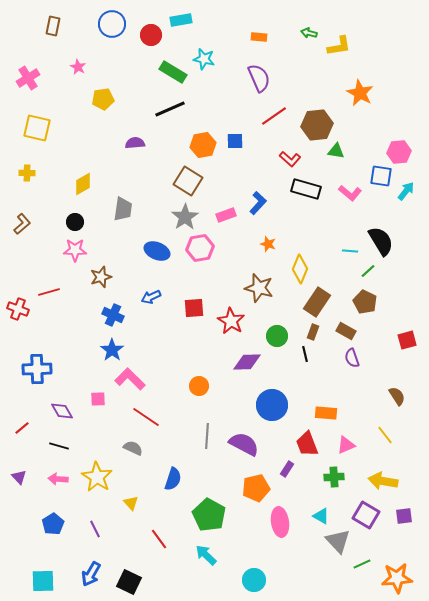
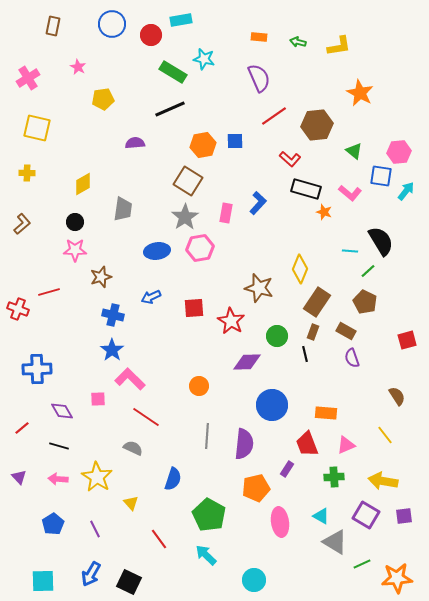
green arrow at (309, 33): moved 11 px left, 9 px down
green triangle at (336, 151): moved 18 px right; rotated 30 degrees clockwise
pink rectangle at (226, 215): moved 2 px up; rotated 60 degrees counterclockwise
orange star at (268, 244): moved 56 px right, 32 px up
blue ellipse at (157, 251): rotated 30 degrees counterclockwise
blue cross at (113, 315): rotated 10 degrees counterclockwise
purple semicircle at (244, 444): rotated 68 degrees clockwise
gray triangle at (338, 541): moved 3 px left, 1 px down; rotated 16 degrees counterclockwise
